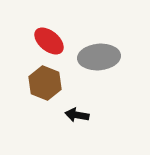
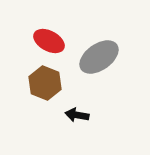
red ellipse: rotated 12 degrees counterclockwise
gray ellipse: rotated 30 degrees counterclockwise
